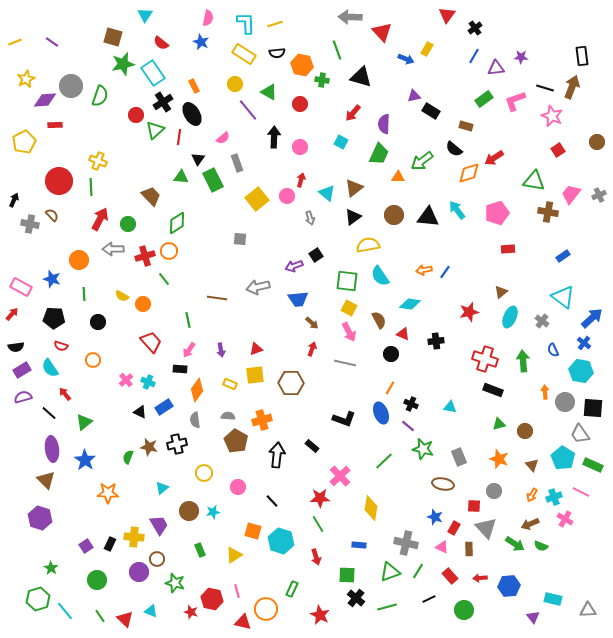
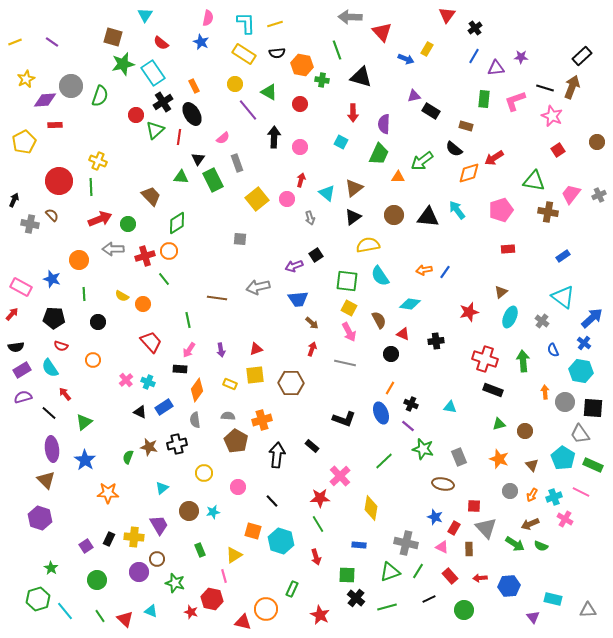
black rectangle at (582, 56): rotated 54 degrees clockwise
green rectangle at (484, 99): rotated 48 degrees counterclockwise
red arrow at (353, 113): rotated 42 degrees counterclockwise
pink circle at (287, 196): moved 3 px down
pink pentagon at (497, 213): moved 4 px right, 3 px up
red arrow at (100, 219): rotated 40 degrees clockwise
gray circle at (494, 491): moved 16 px right
black rectangle at (110, 544): moved 1 px left, 5 px up
pink line at (237, 591): moved 13 px left, 15 px up
